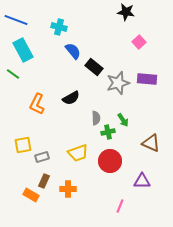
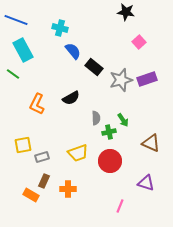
cyan cross: moved 1 px right, 1 px down
purple rectangle: rotated 24 degrees counterclockwise
gray star: moved 3 px right, 3 px up
green cross: moved 1 px right
purple triangle: moved 4 px right, 2 px down; rotated 18 degrees clockwise
